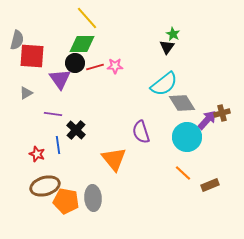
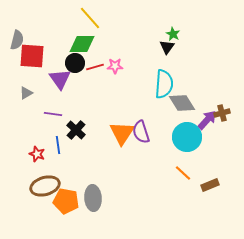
yellow line: moved 3 px right
cyan semicircle: rotated 48 degrees counterclockwise
orange triangle: moved 8 px right, 26 px up; rotated 12 degrees clockwise
